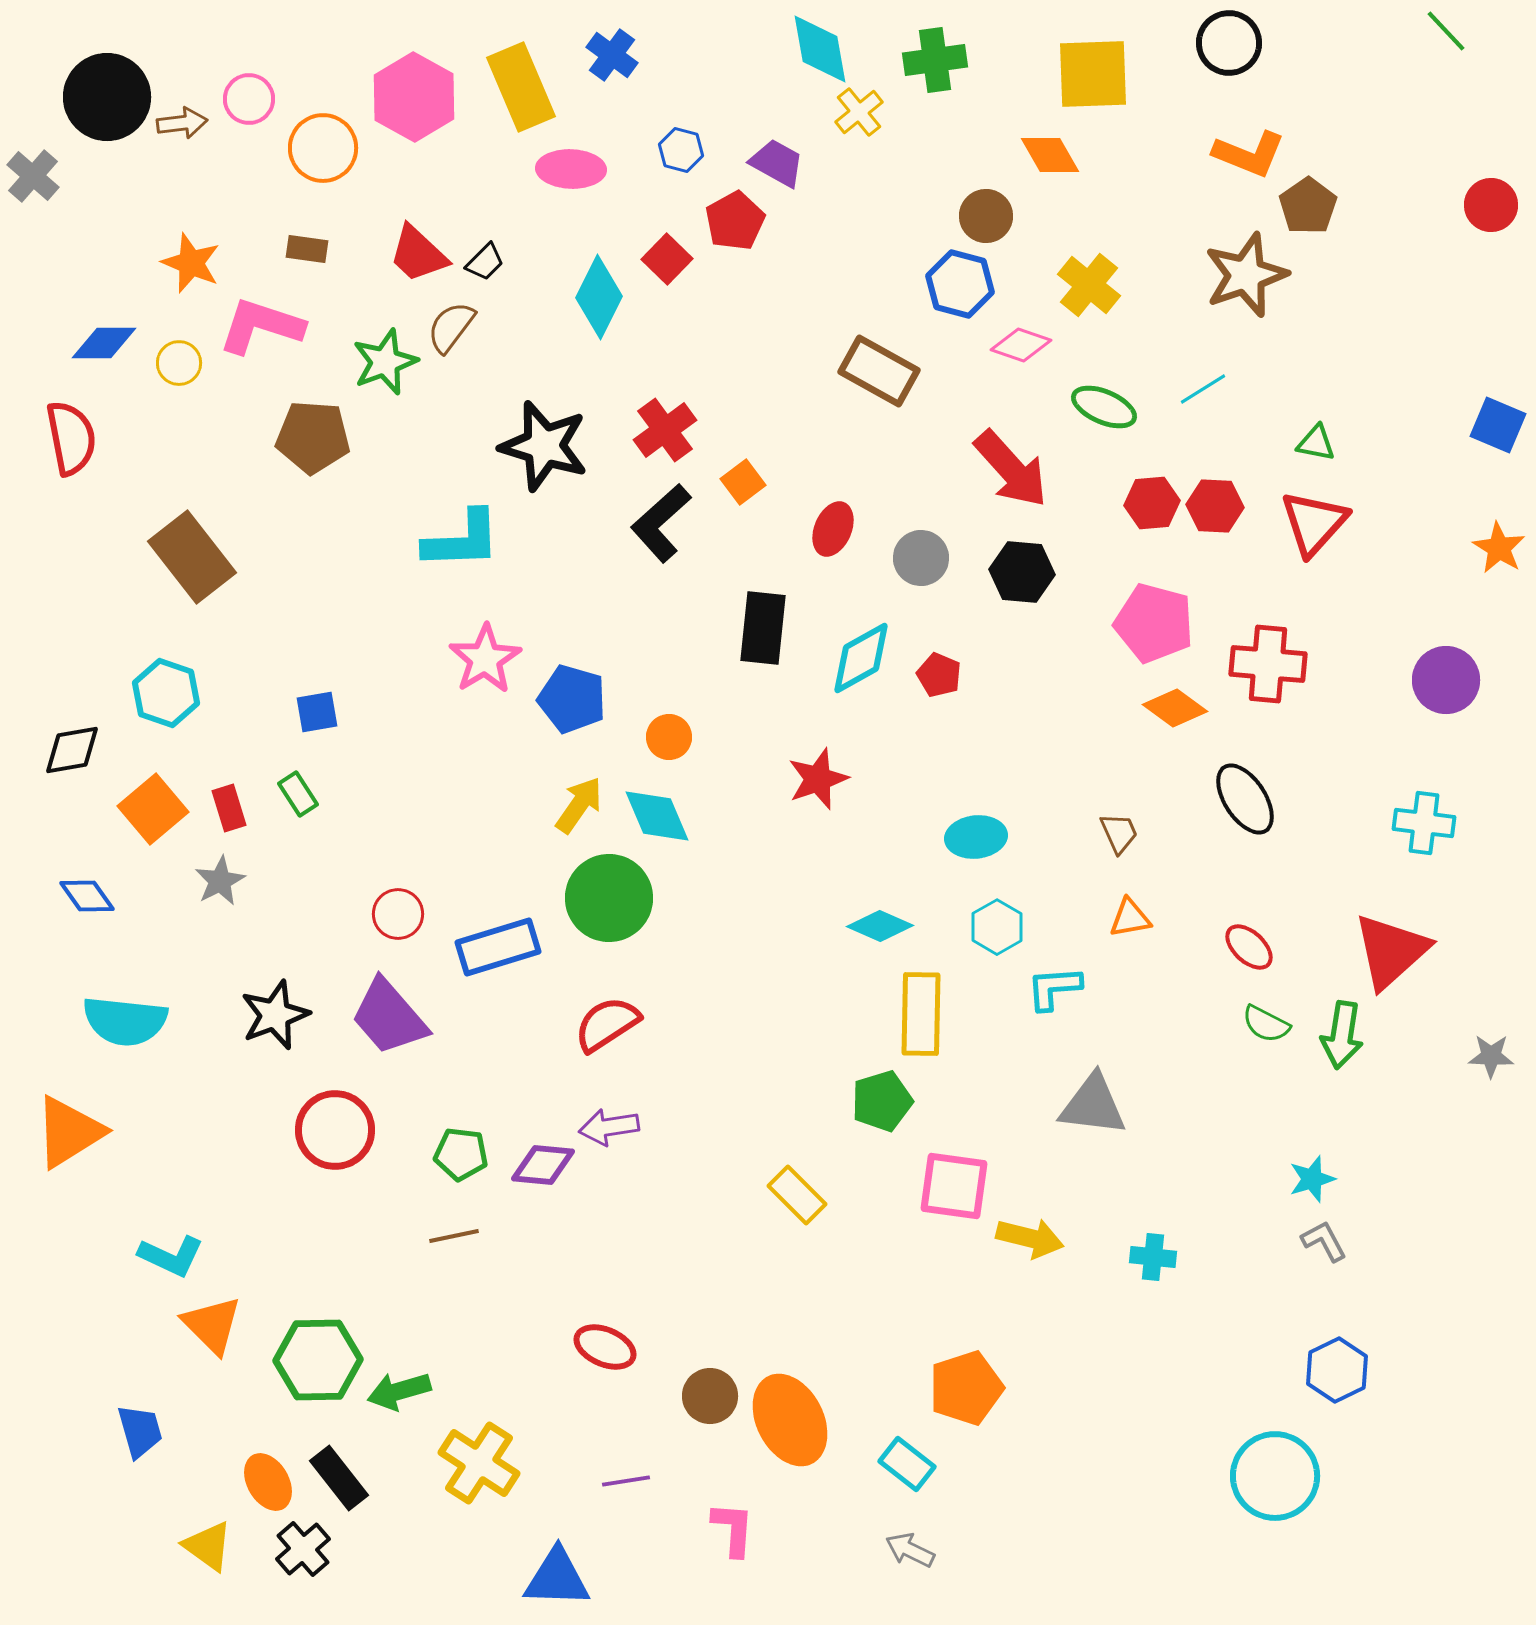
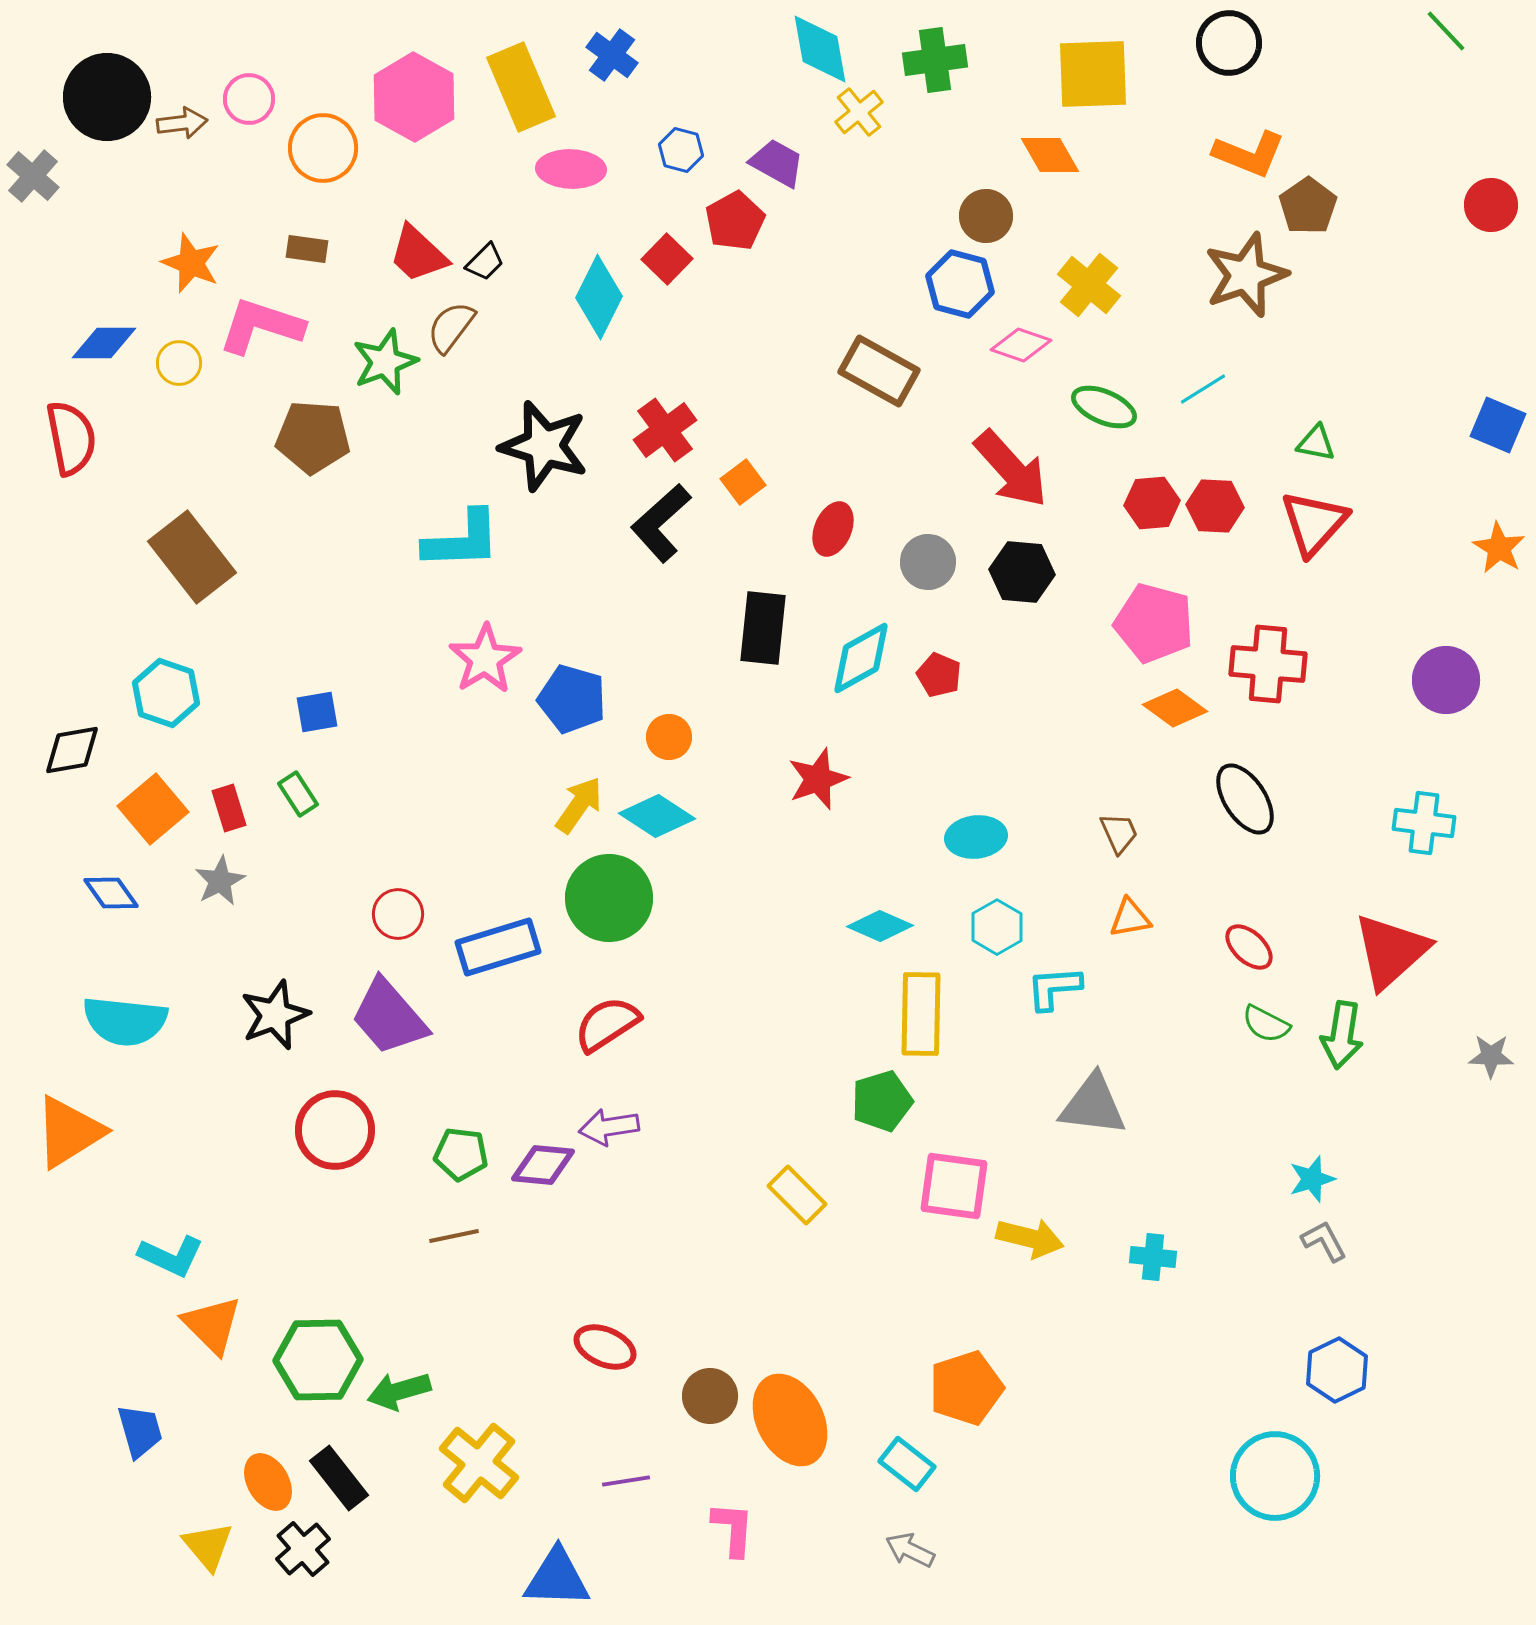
gray circle at (921, 558): moved 7 px right, 4 px down
cyan diamond at (657, 816): rotated 34 degrees counterclockwise
blue diamond at (87, 896): moved 24 px right, 3 px up
yellow cross at (479, 1463): rotated 6 degrees clockwise
yellow triangle at (208, 1546): rotated 14 degrees clockwise
